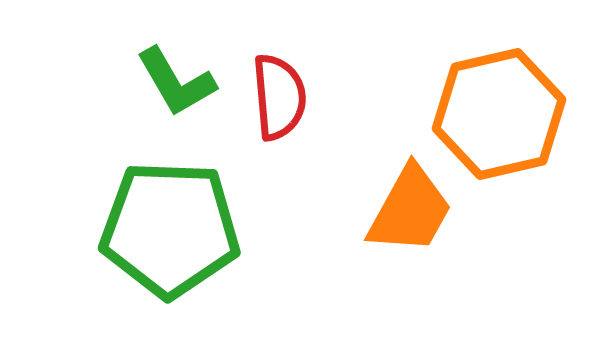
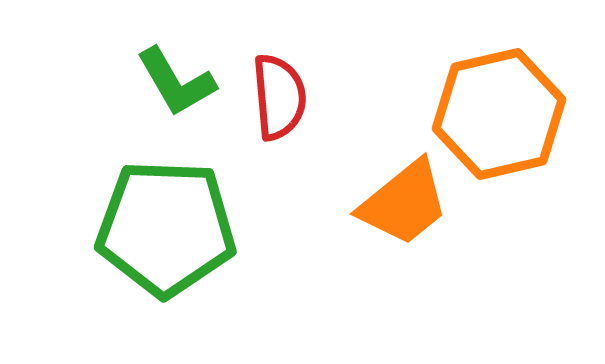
orange trapezoid: moved 6 px left, 7 px up; rotated 22 degrees clockwise
green pentagon: moved 4 px left, 1 px up
